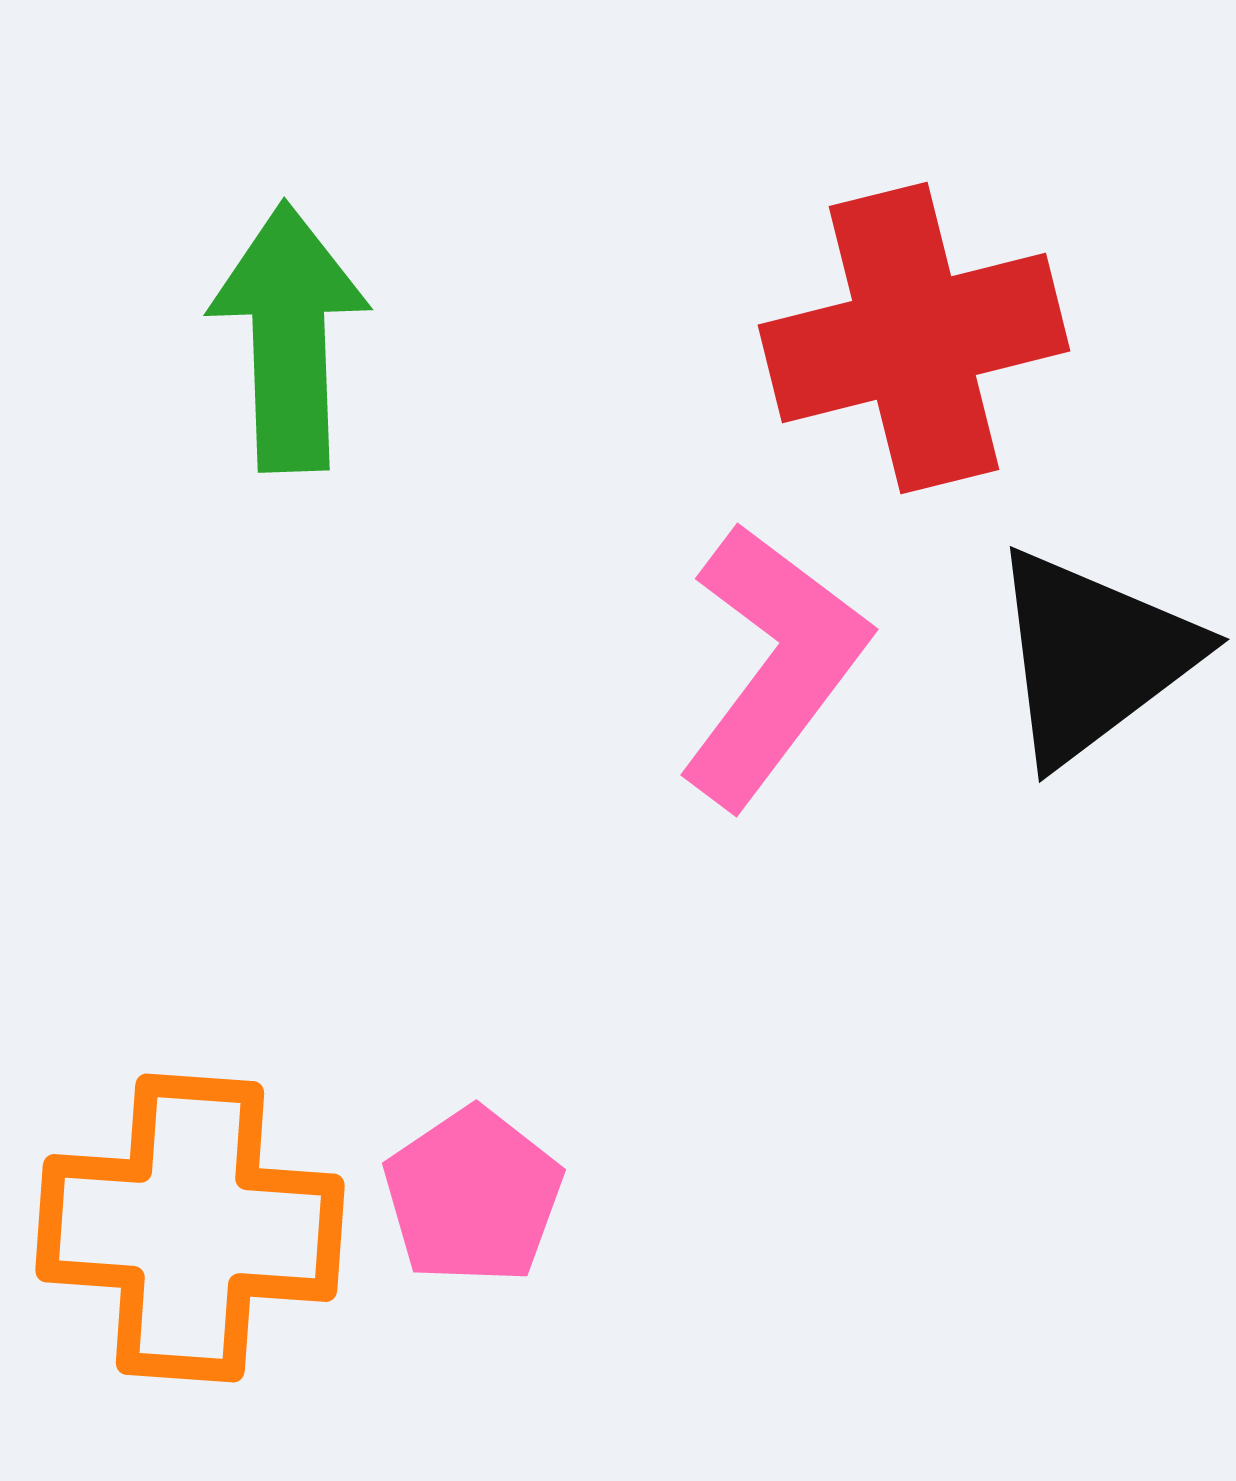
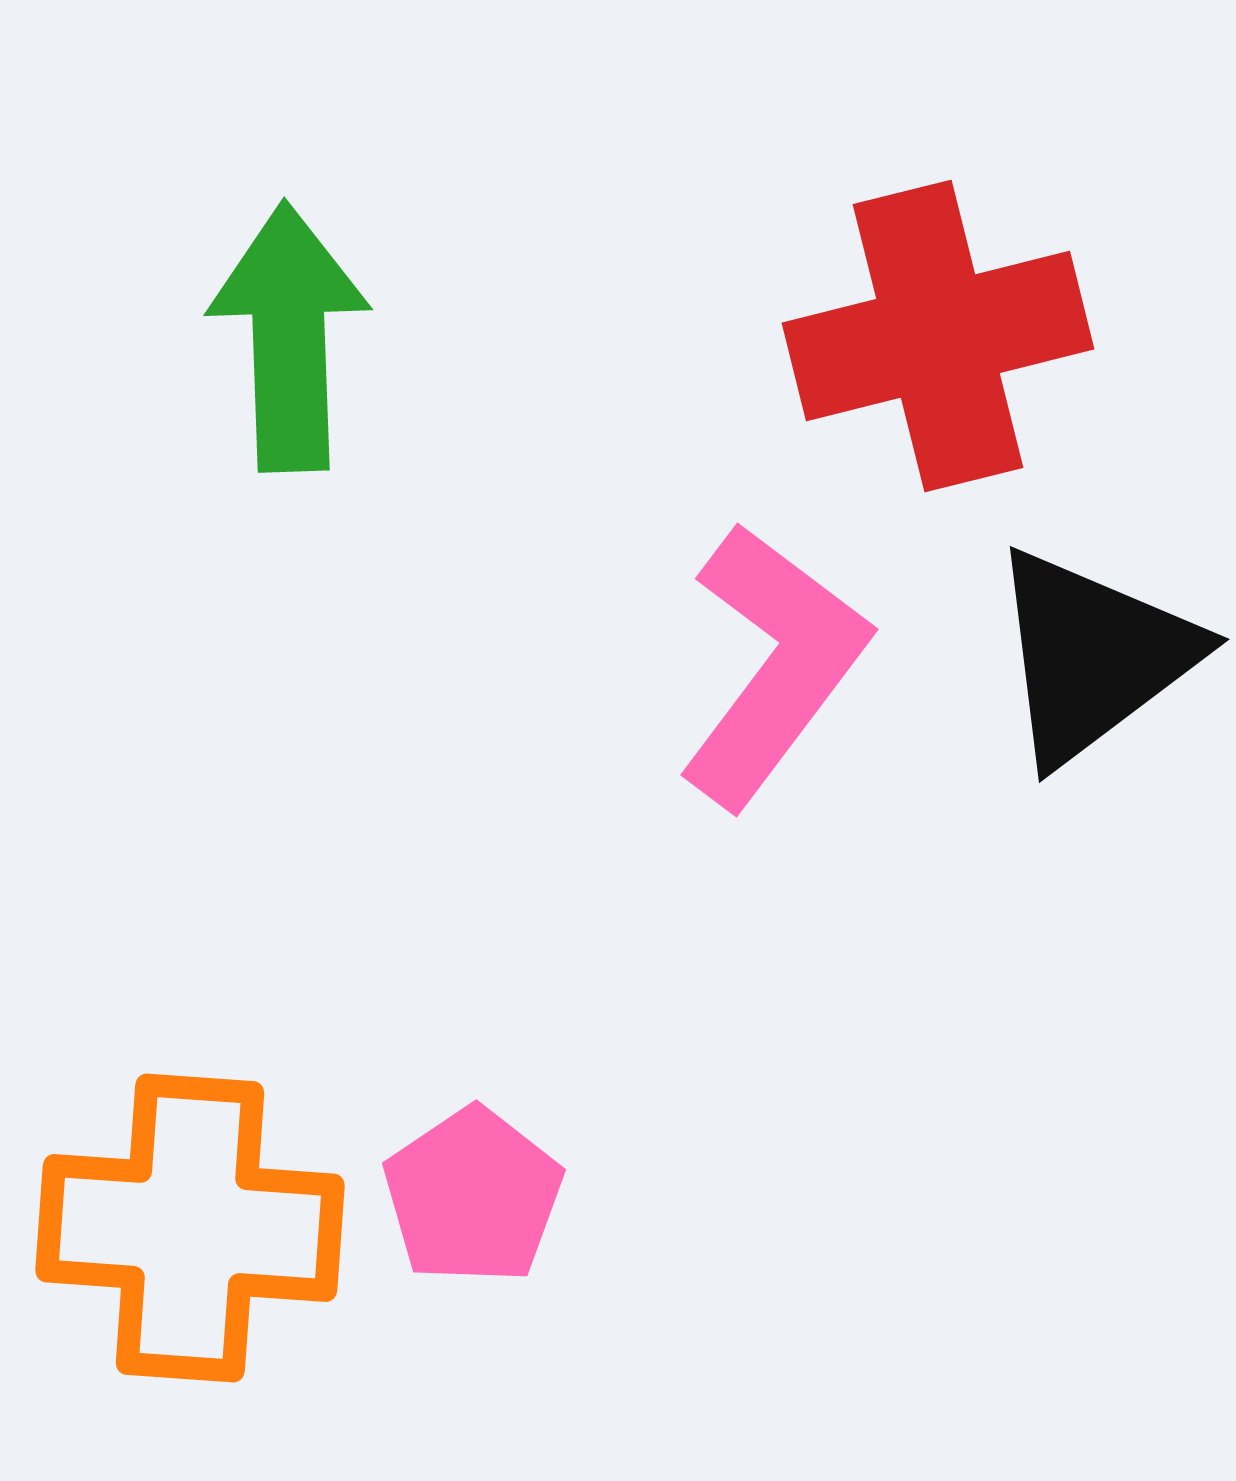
red cross: moved 24 px right, 2 px up
